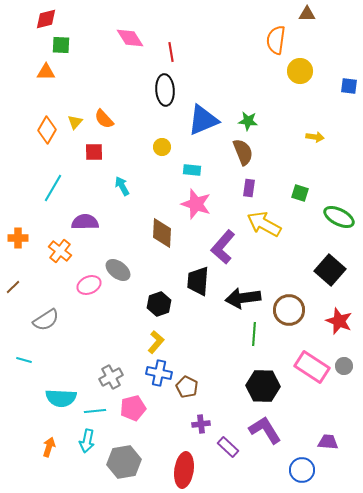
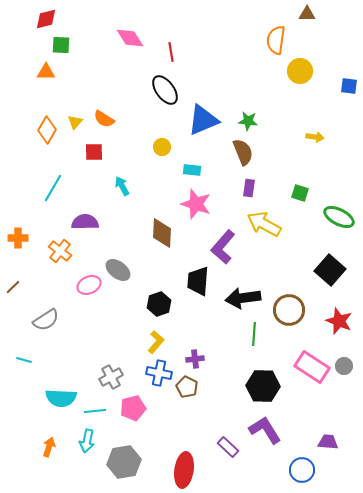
black ellipse at (165, 90): rotated 32 degrees counterclockwise
orange semicircle at (104, 119): rotated 15 degrees counterclockwise
purple cross at (201, 424): moved 6 px left, 65 px up
